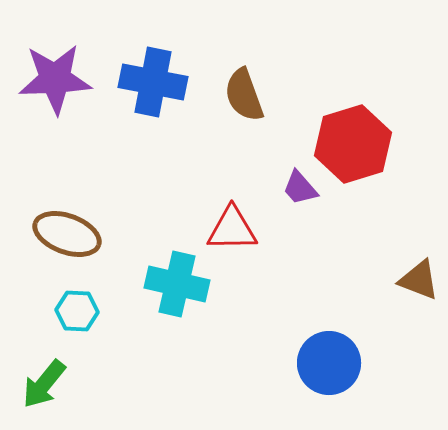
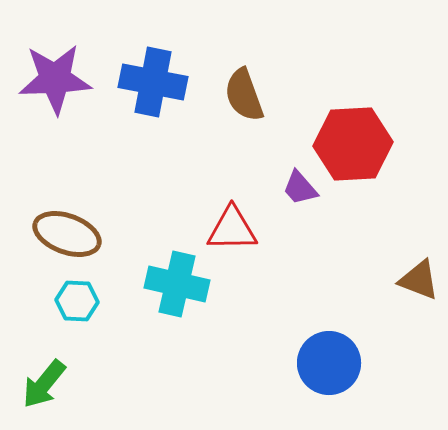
red hexagon: rotated 14 degrees clockwise
cyan hexagon: moved 10 px up
